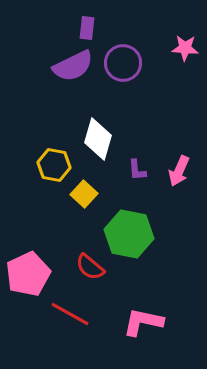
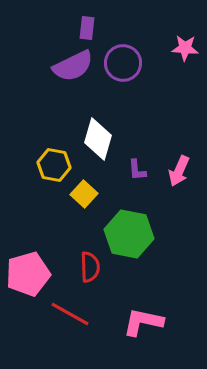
red semicircle: rotated 132 degrees counterclockwise
pink pentagon: rotated 9 degrees clockwise
